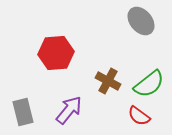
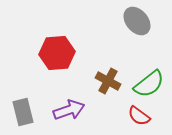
gray ellipse: moved 4 px left
red hexagon: moved 1 px right
purple arrow: rotated 32 degrees clockwise
